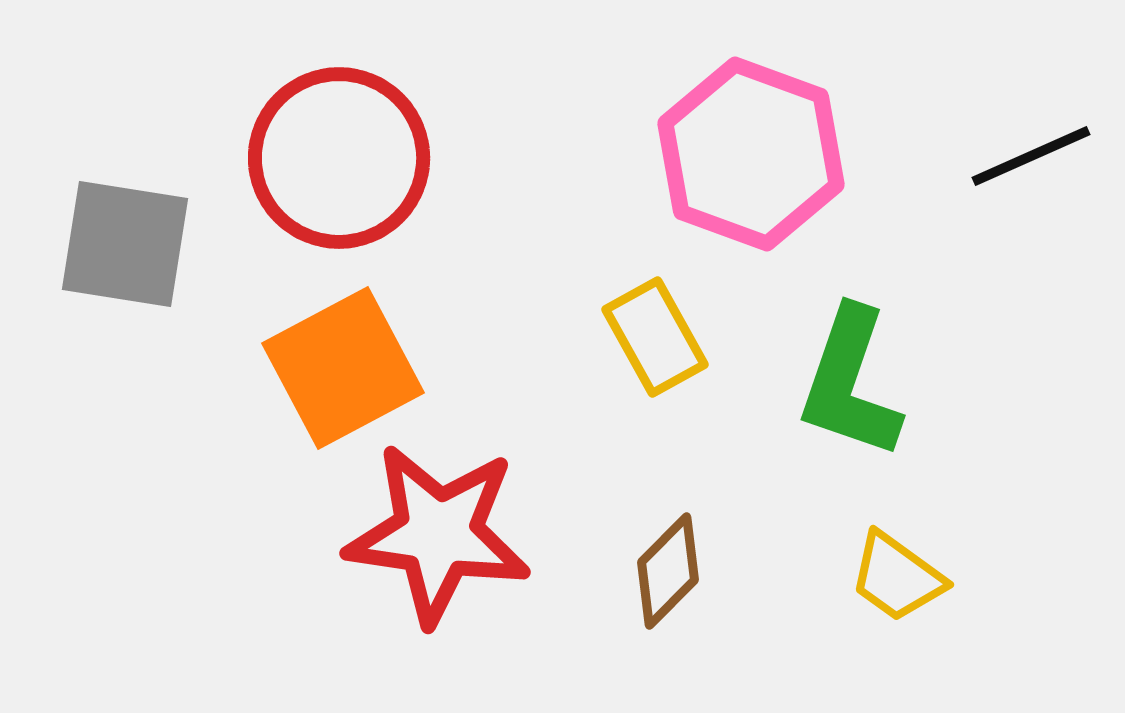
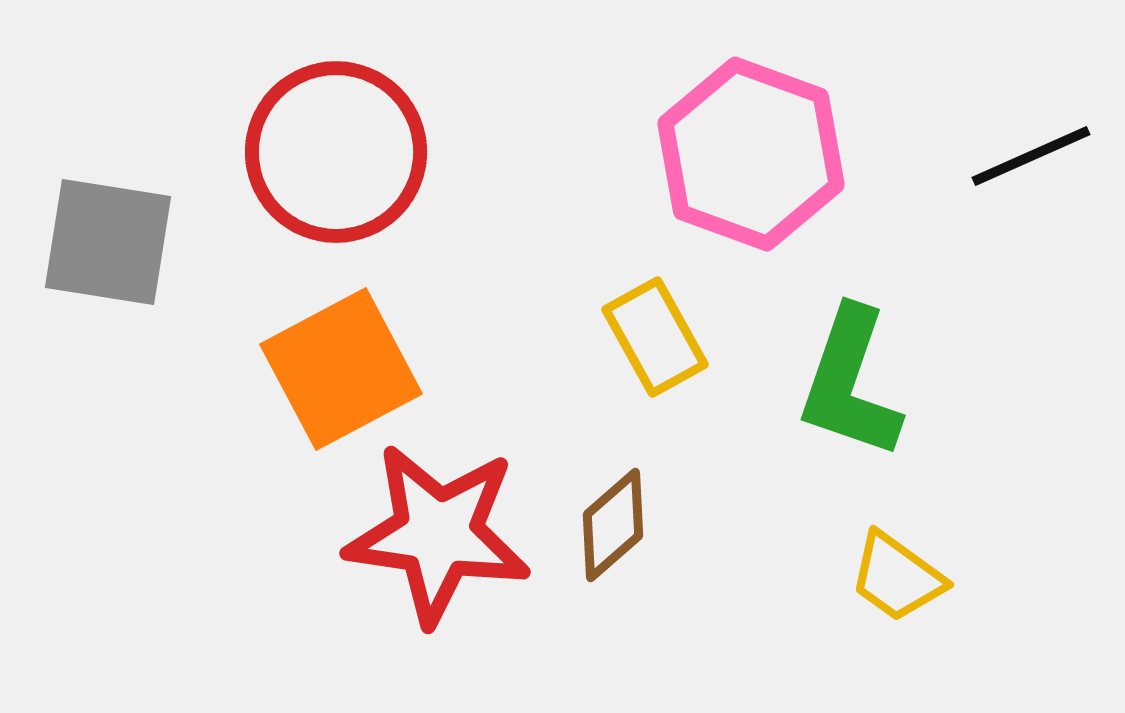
red circle: moved 3 px left, 6 px up
gray square: moved 17 px left, 2 px up
orange square: moved 2 px left, 1 px down
brown diamond: moved 55 px left, 46 px up; rotated 4 degrees clockwise
